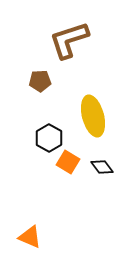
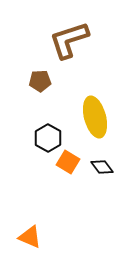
yellow ellipse: moved 2 px right, 1 px down
black hexagon: moved 1 px left
